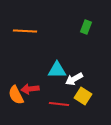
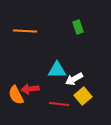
green rectangle: moved 8 px left; rotated 40 degrees counterclockwise
yellow square: rotated 18 degrees clockwise
